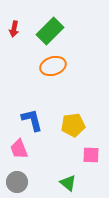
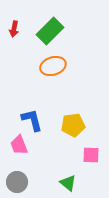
pink trapezoid: moved 4 px up
